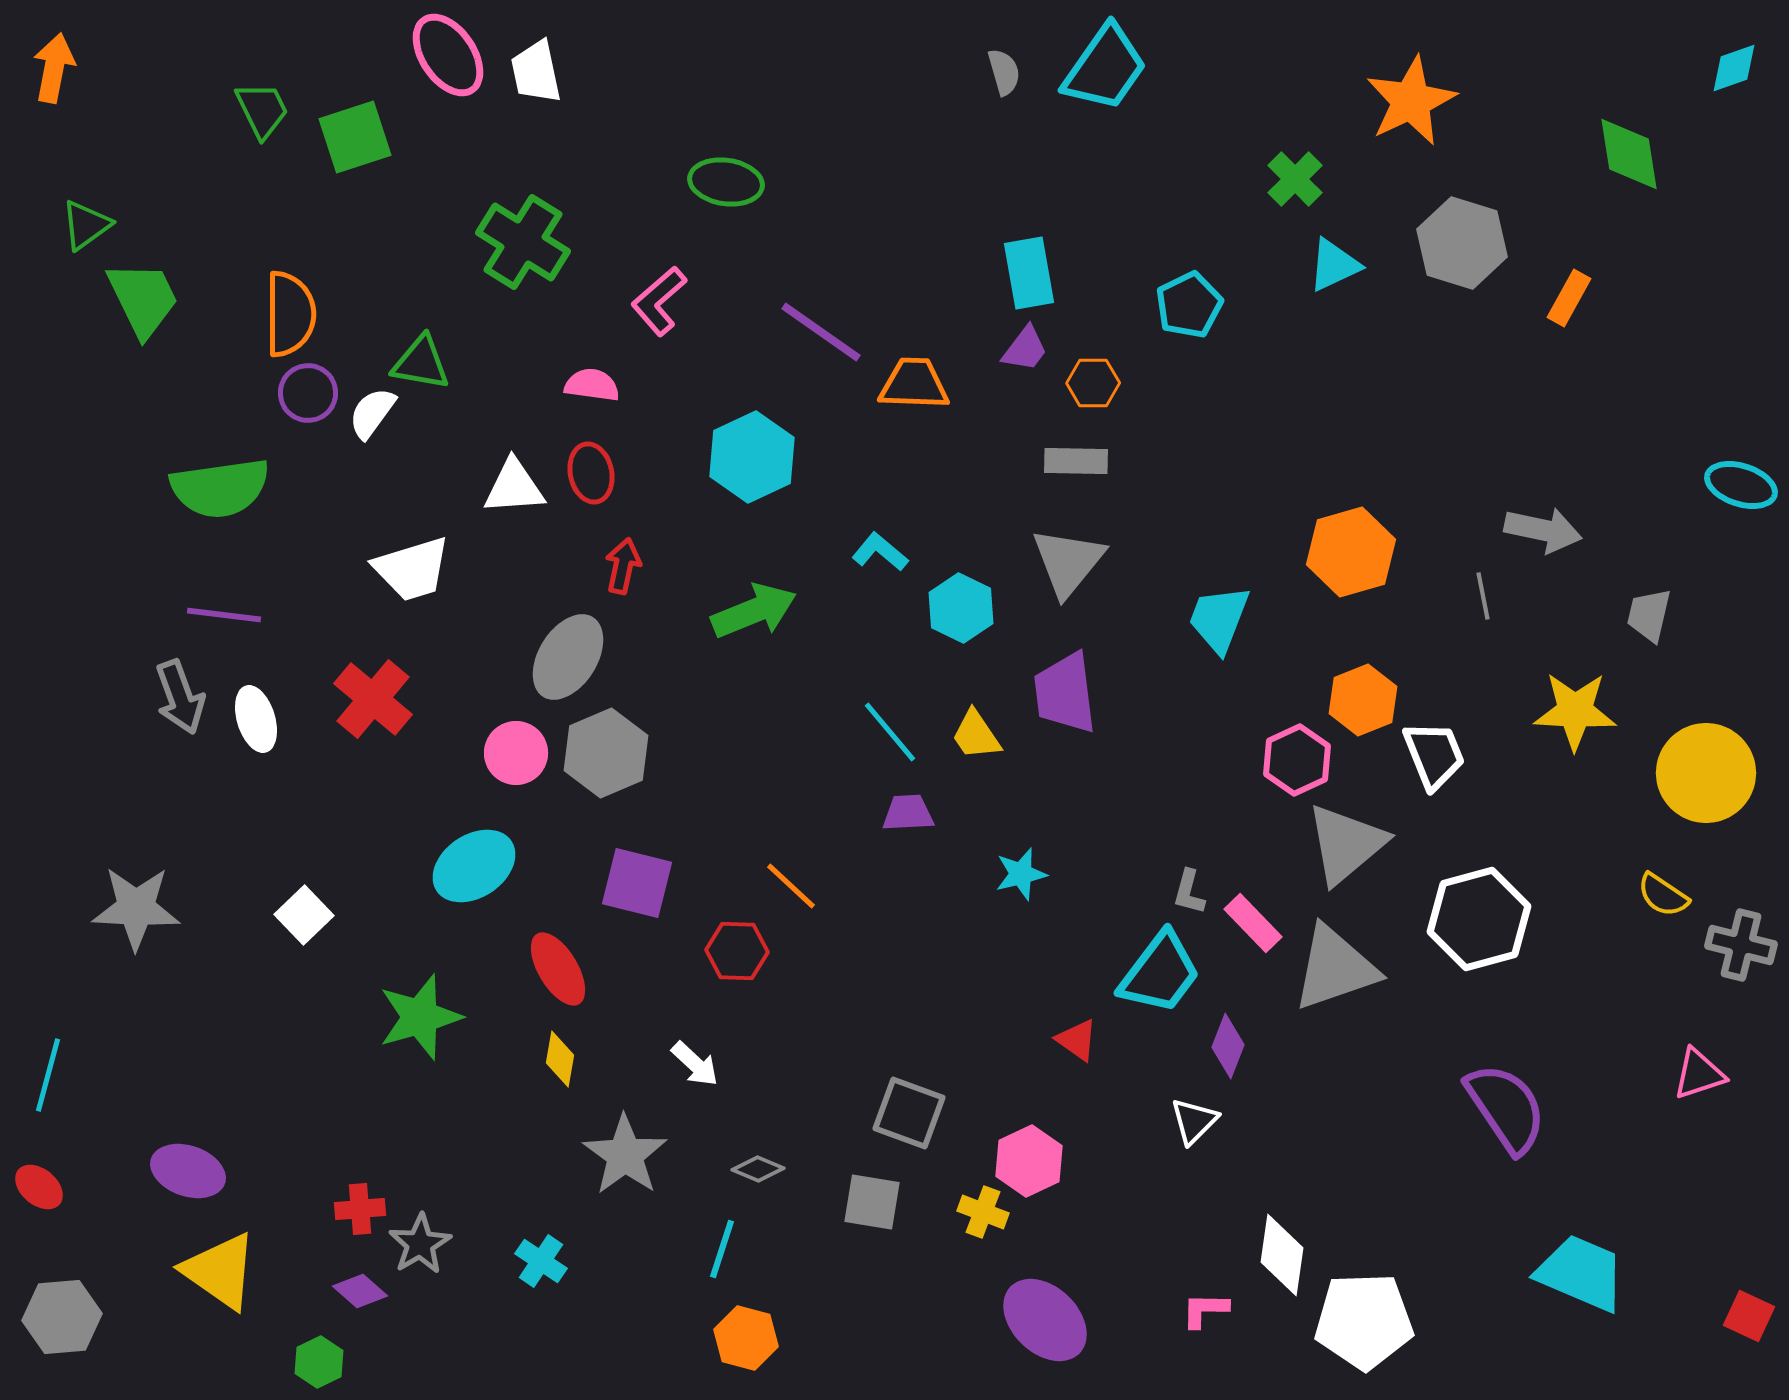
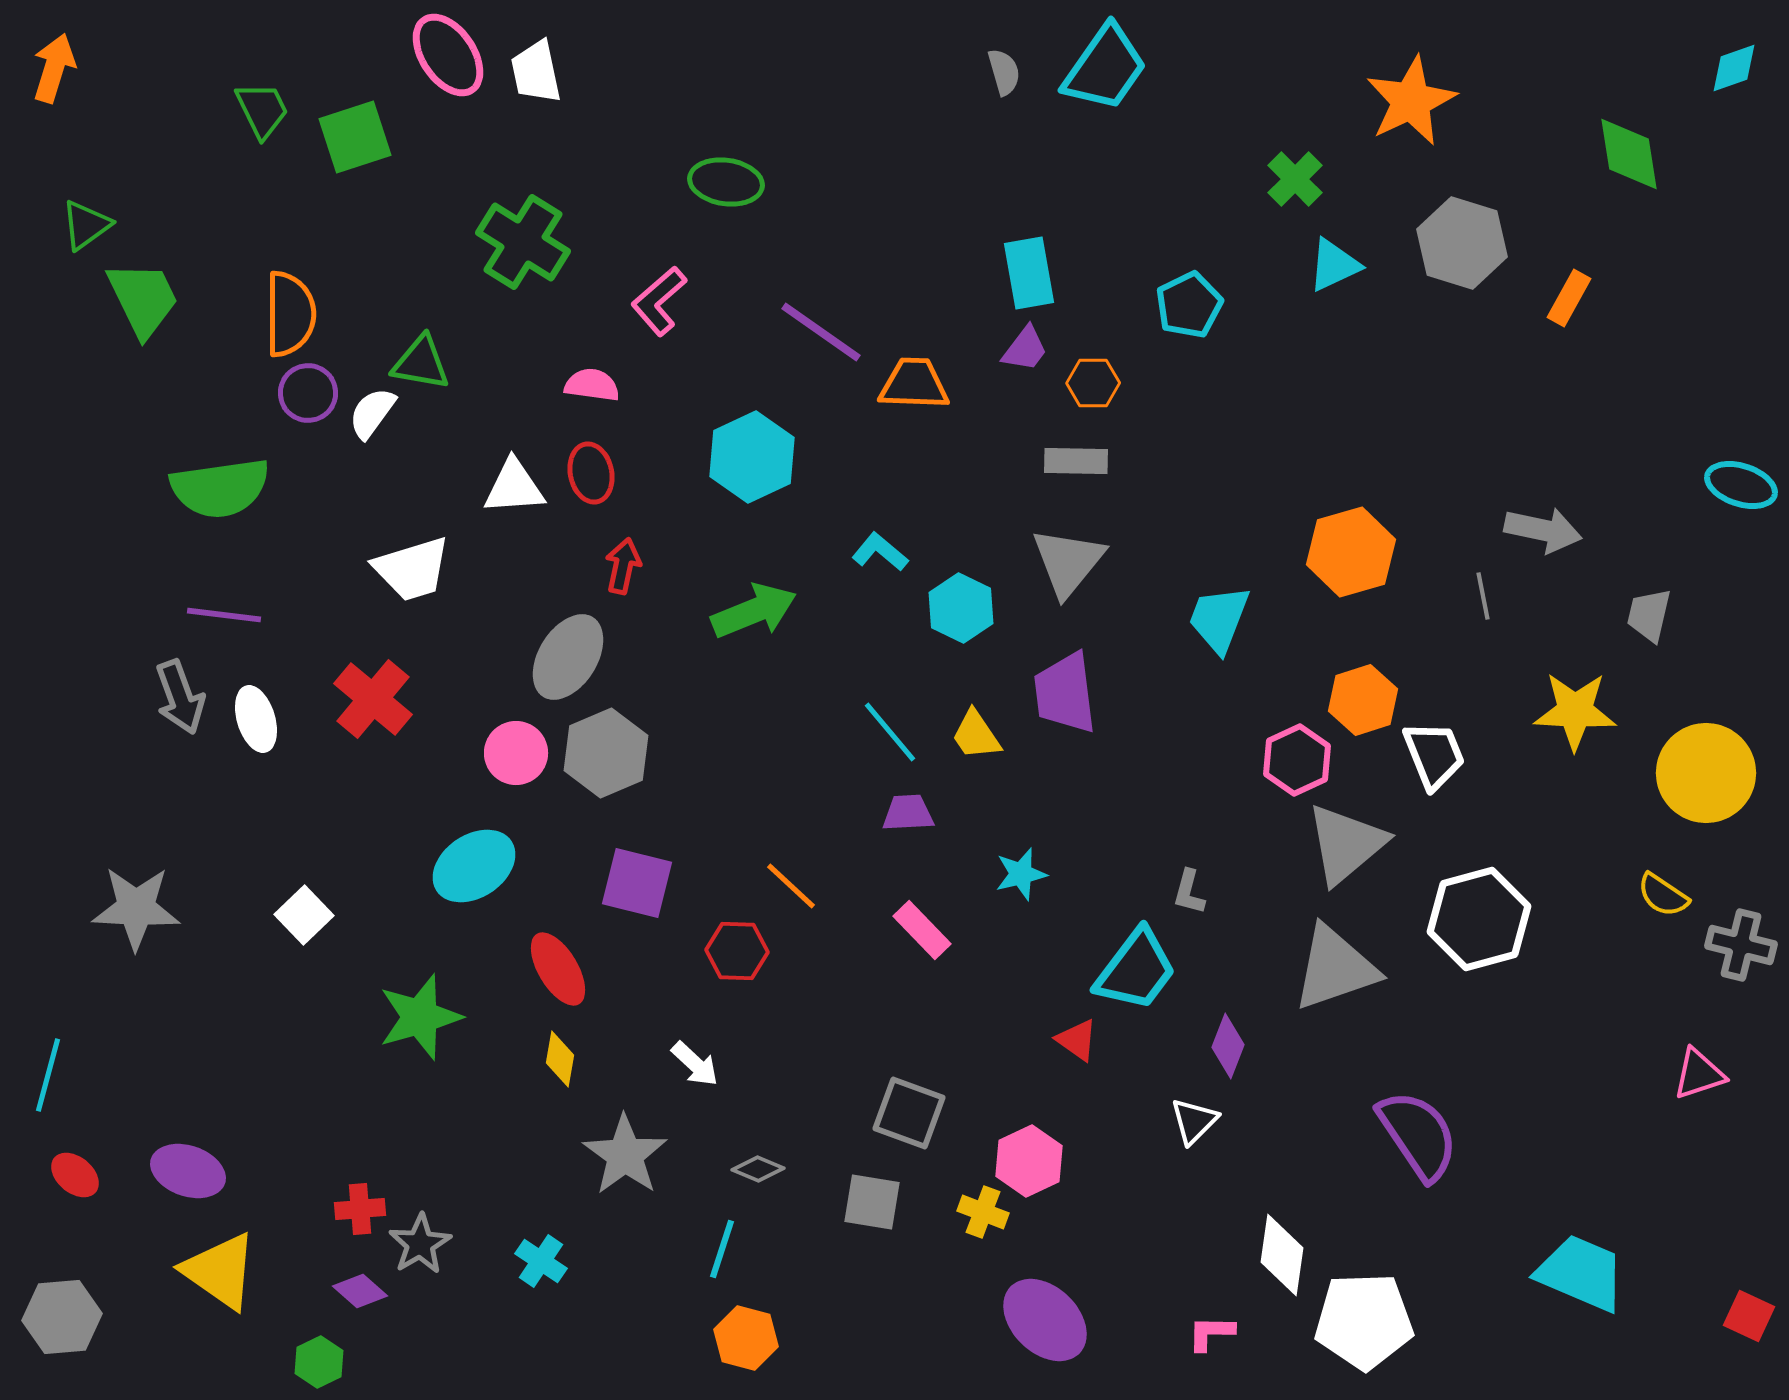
orange arrow at (54, 68): rotated 6 degrees clockwise
orange hexagon at (1363, 700): rotated 4 degrees clockwise
pink rectangle at (1253, 923): moved 331 px left, 7 px down
cyan trapezoid at (1160, 973): moved 24 px left, 3 px up
purple semicircle at (1506, 1108): moved 88 px left, 27 px down
red ellipse at (39, 1187): moved 36 px right, 12 px up
pink L-shape at (1205, 1310): moved 6 px right, 23 px down
